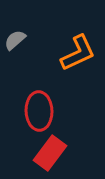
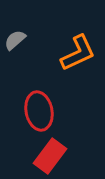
red ellipse: rotated 9 degrees counterclockwise
red rectangle: moved 3 px down
